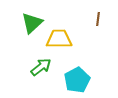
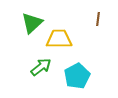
cyan pentagon: moved 4 px up
